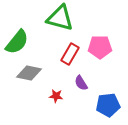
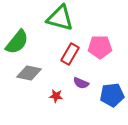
purple semicircle: rotated 35 degrees counterclockwise
blue pentagon: moved 4 px right, 10 px up
